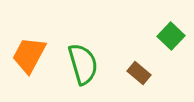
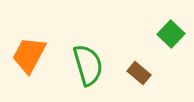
green square: moved 2 px up
green semicircle: moved 5 px right, 1 px down
